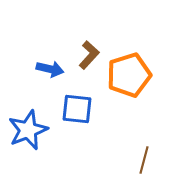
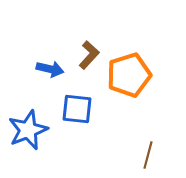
brown line: moved 4 px right, 5 px up
